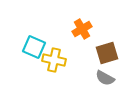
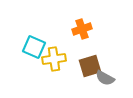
orange cross: rotated 12 degrees clockwise
brown square: moved 17 px left, 13 px down
yellow cross: moved 1 px up; rotated 20 degrees counterclockwise
